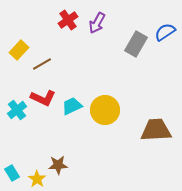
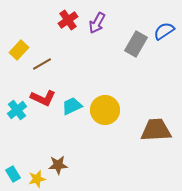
blue semicircle: moved 1 px left, 1 px up
cyan rectangle: moved 1 px right, 1 px down
yellow star: rotated 24 degrees clockwise
